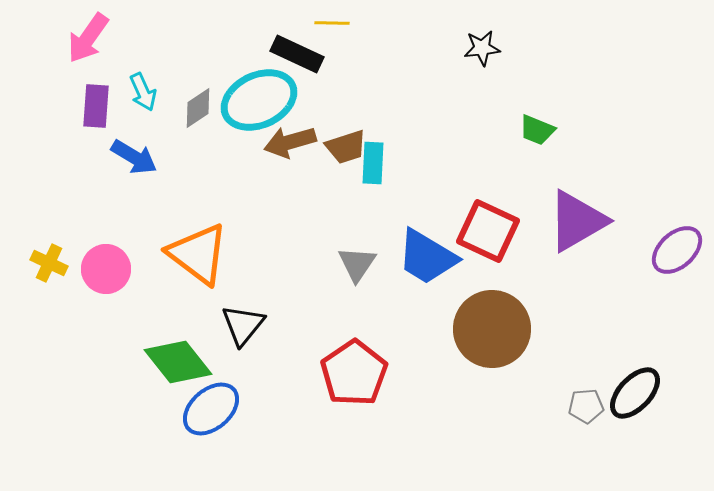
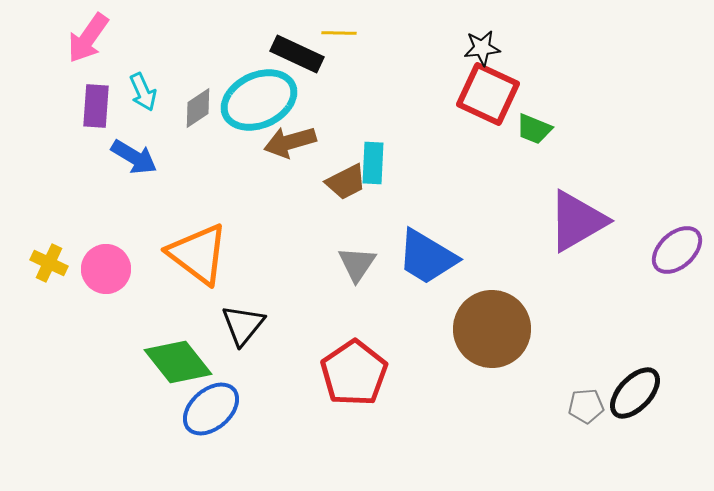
yellow line: moved 7 px right, 10 px down
green trapezoid: moved 3 px left, 1 px up
brown trapezoid: moved 35 px down; rotated 9 degrees counterclockwise
red square: moved 137 px up
